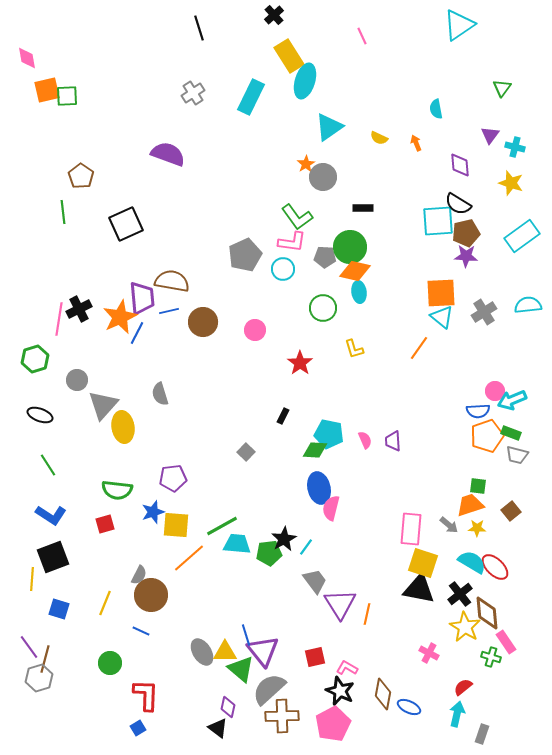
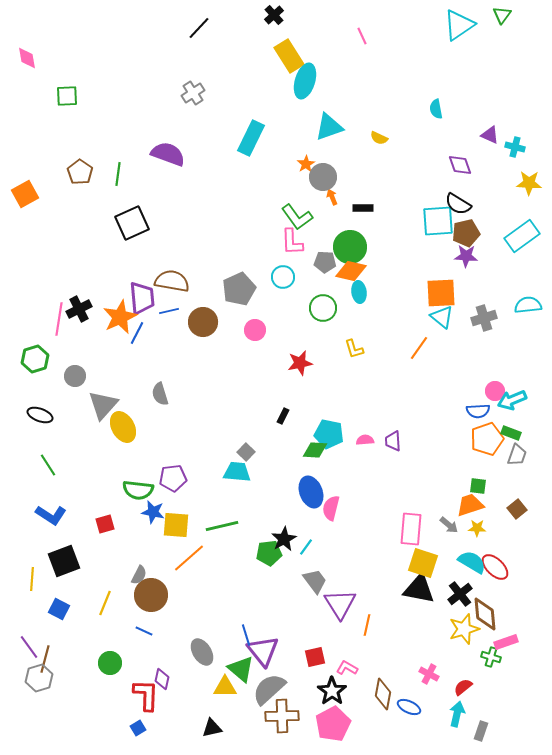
black line at (199, 28): rotated 60 degrees clockwise
green triangle at (502, 88): moved 73 px up
orange square at (47, 90): moved 22 px left, 104 px down; rotated 16 degrees counterclockwise
cyan rectangle at (251, 97): moved 41 px down
cyan triangle at (329, 127): rotated 16 degrees clockwise
purple triangle at (490, 135): rotated 42 degrees counterclockwise
orange arrow at (416, 143): moved 84 px left, 54 px down
purple diamond at (460, 165): rotated 15 degrees counterclockwise
brown pentagon at (81, 176): moved 1 px left, 4 px up
yellow star at (511, 183): moved 18 px right; rotated 15 degrees counterclockwise
green line at (63, 212): moved 55 px right, 38 px up; rotated 15 degrees clockwise
black square at (126, 224): moved 6 px right, 1 px up
pink L-shape at (292, 242): rotated 80 degrees clockwise
gray pentagon at (245, 255): moved 6 px left, 34 px down
gray pentagon at (325, 257): moved 5 px down
cyan circle at (283, 269): moved 8 px down
orange diamond at (355, 271): moved 4 px left
gray cross at (484, 312): moved 6 px down; rotated 15 degrees clockwise
red star at (300, 363): rotated 25 degrees clockwise
gray circle at (77, 380): moved 2 px left, 4 px up
yellow ellipse at (123, 427): rotated 20 degrees counterclockwise
orange pentagon at (487, 436): moved 3 px down
pink semicircle at (365, 440): rotated 72 degrees counterclockwise
gray trapezoid at (517, 455): rotated 85 degrees counterclockwise
blue ellipse at (319, 488): moved 8 px left, 4 px down; rotated 8 degrees counterclockwise
green semicircle at (117, 490): moved 21 px right
brown square at (511, 511): moved 6 px right, 2 px up
blue star at (153, 512): rotated 30 degrees clockwise
green line at (222, 526): rotated 16 degrees clockwise
cyan trapezoid at (237, 544): moved 72 px up
black square at (53, 557): moved 11 px right, 4 px down
blue square at (59, 609): rotated 10 degrees clockwise
brown diamond at (487, 613): moved 2 px left, 1 px down
orange line at (367, 614): moved 11 px down
yellow star at (465, 627): moved 1 px left, 2 px down; rotated 24 degrees clockwise
blue line at (141, 631): moved 3 px right
pink rectangle at (506, 642): rotated 75 degrees counterclockwise
yellow triangle at (225, 652): moved 35 px down
pink cross at (429, 653): moved 21 px down
black star at (340, 691): moved 8 px left; rotated 12 degrees clockwise
purple diamond at (228, 707): moved 66 px left, 28 px up
black triangle at (218, 728): moved 6 px left; rotated 50 degrees counterclockwise
gray rectangle at (482, 734): moved 1 px left, 3 px up
